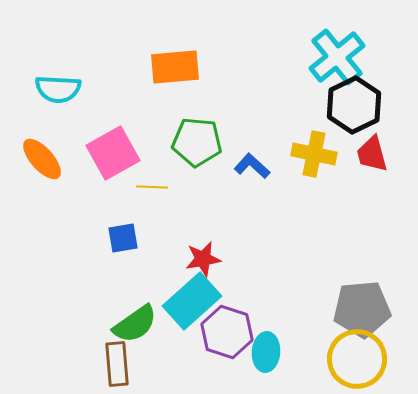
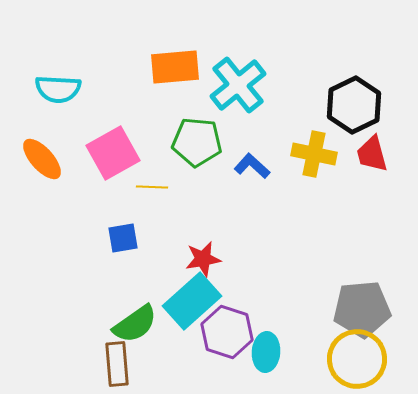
cyan cross: moved 99 px left, 28 px down
